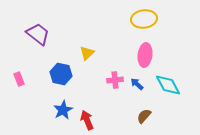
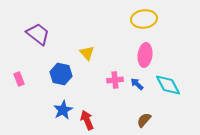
yellow triangle: rotated 28 degrees counterclockwise
brown semicircle: moved 4 px down
